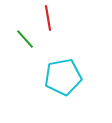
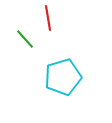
cyan pentagon: rotated 6 degrees counterclockwise
